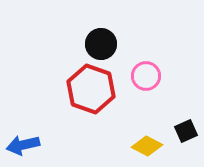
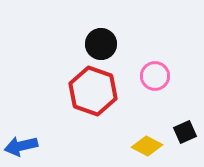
pink circle: moved 9 px right
red hexagon: moved 2 px right, 2 px down
black square: moved 1 px left, 1 px down
blue arrow: moved 2 px left, 1 px down
